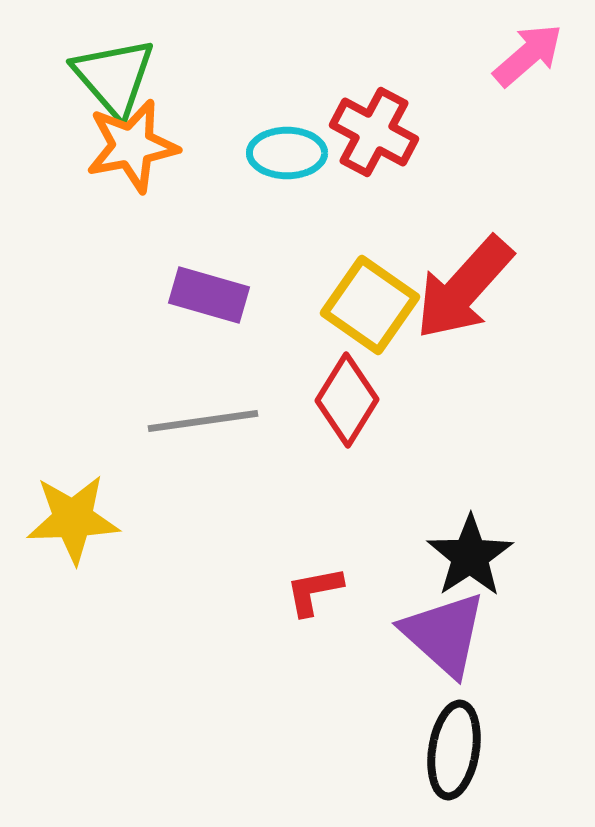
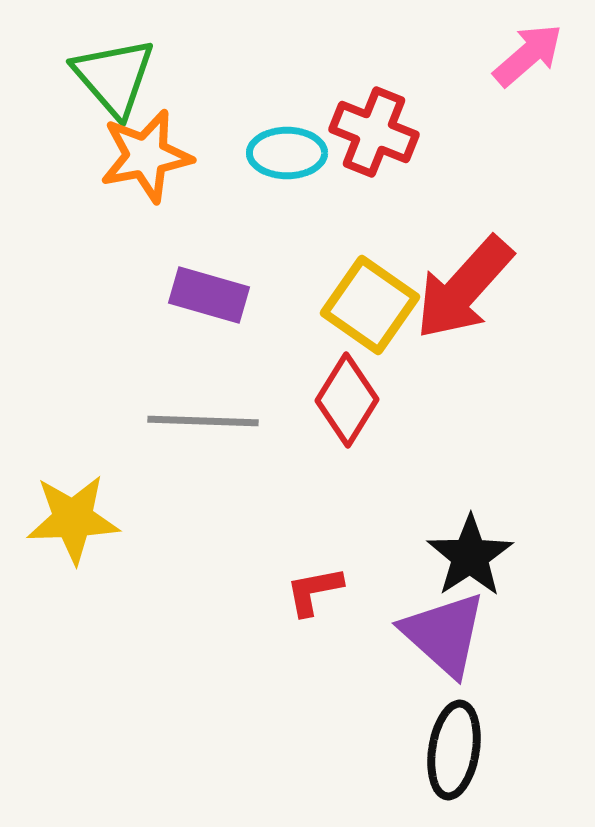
red cross: rotated 6 degrees counterclockwise
orange star: moved 14 px right, 10 px down
gray line: rotated 10 degrees clockwise
